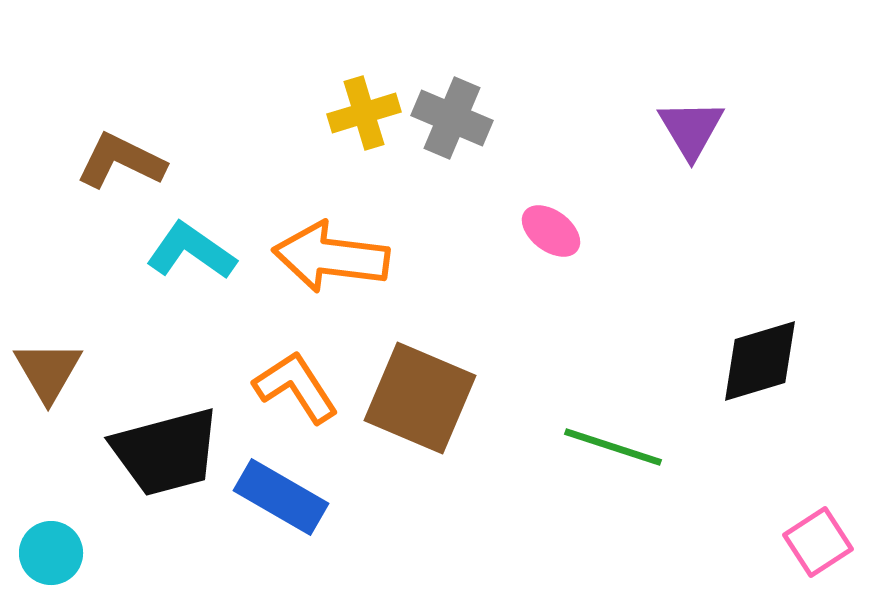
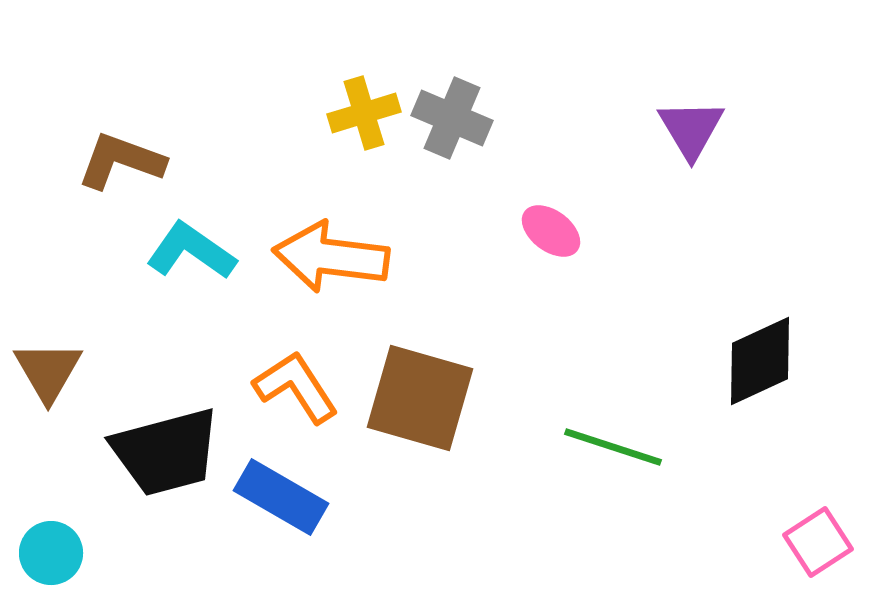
brown L-shape: rotated 6 degrees counterclockwise
black diamond: rotated 8 degrees counterclockwise
brown square: rotated 7 degrees counterclockwise
